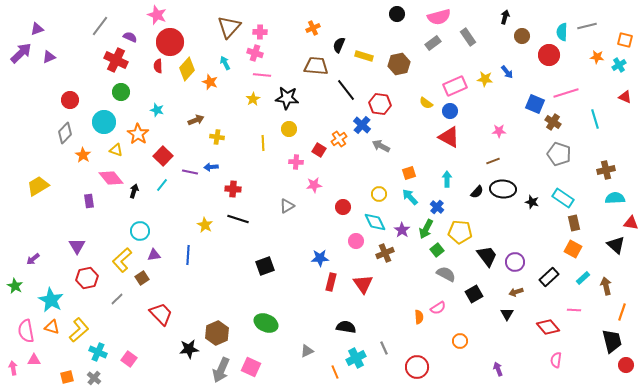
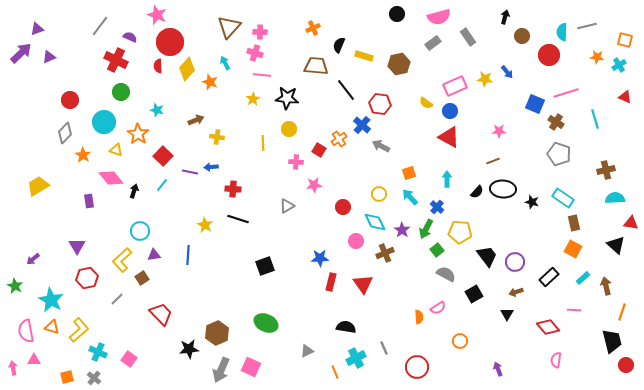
brown cross at (553, 122): moved 3 px right
